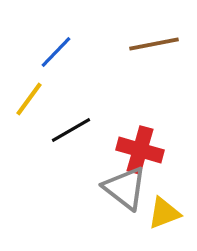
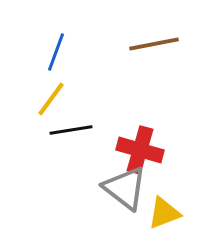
blue line: rotated 24 degrees counterclockwise
yellow line: moved 22 px right
black line: rotated 21 degrees clockwise
